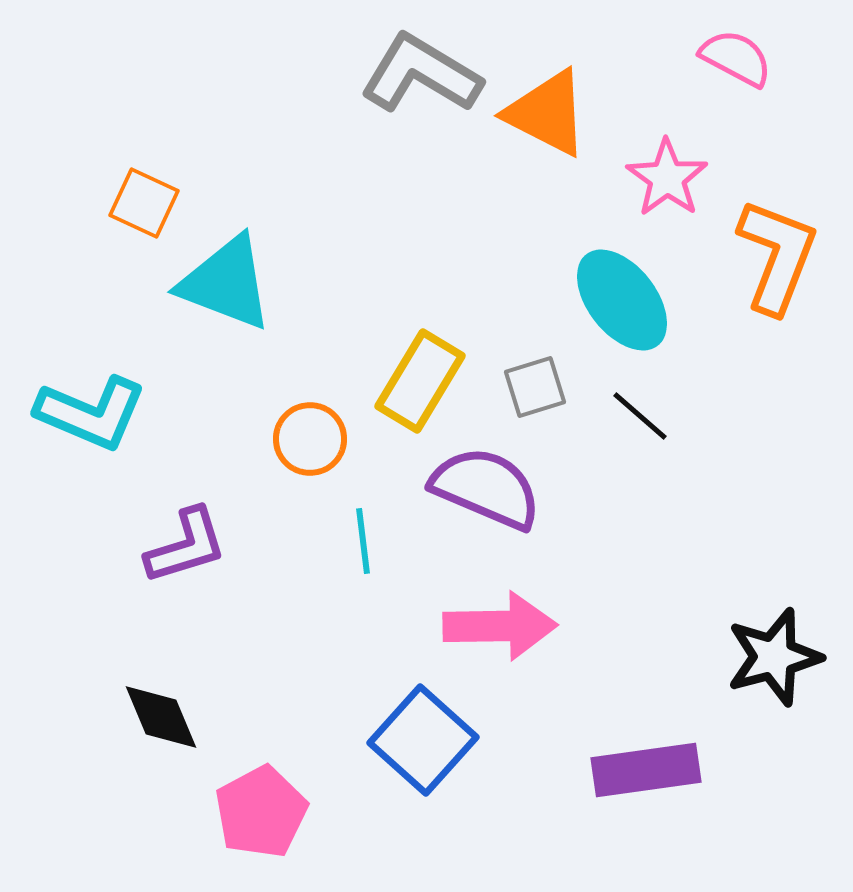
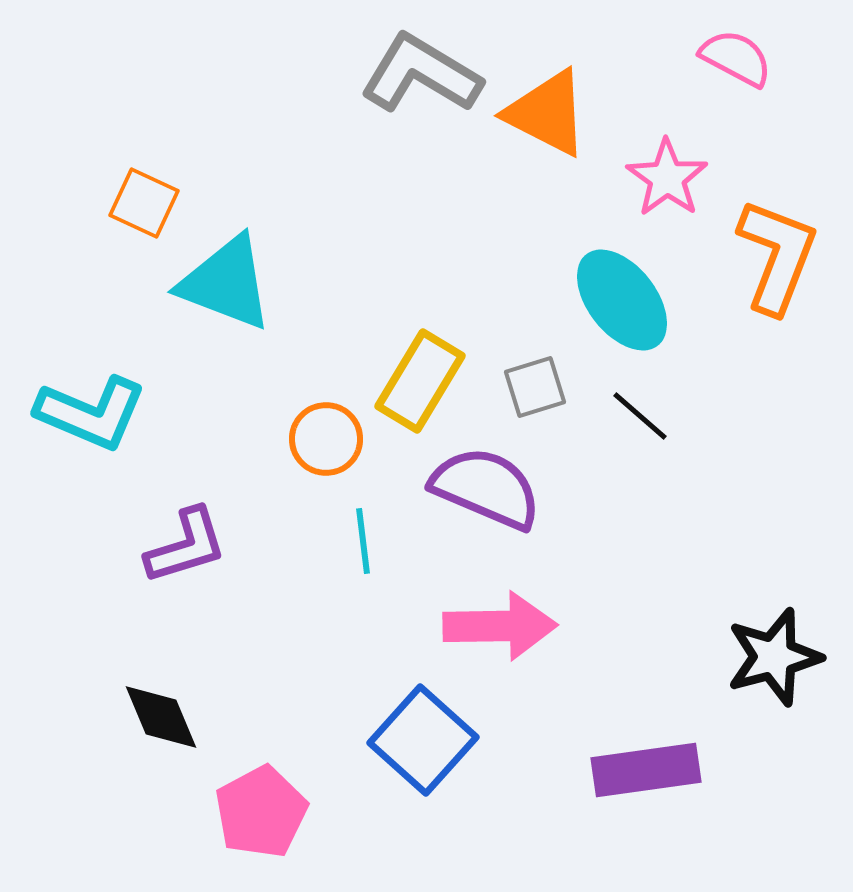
orange circle: moved 16 px right
